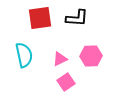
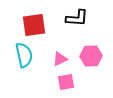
red square: moved 6 px left, 7 px down
pink square: rotated 24 degrees clockwise
